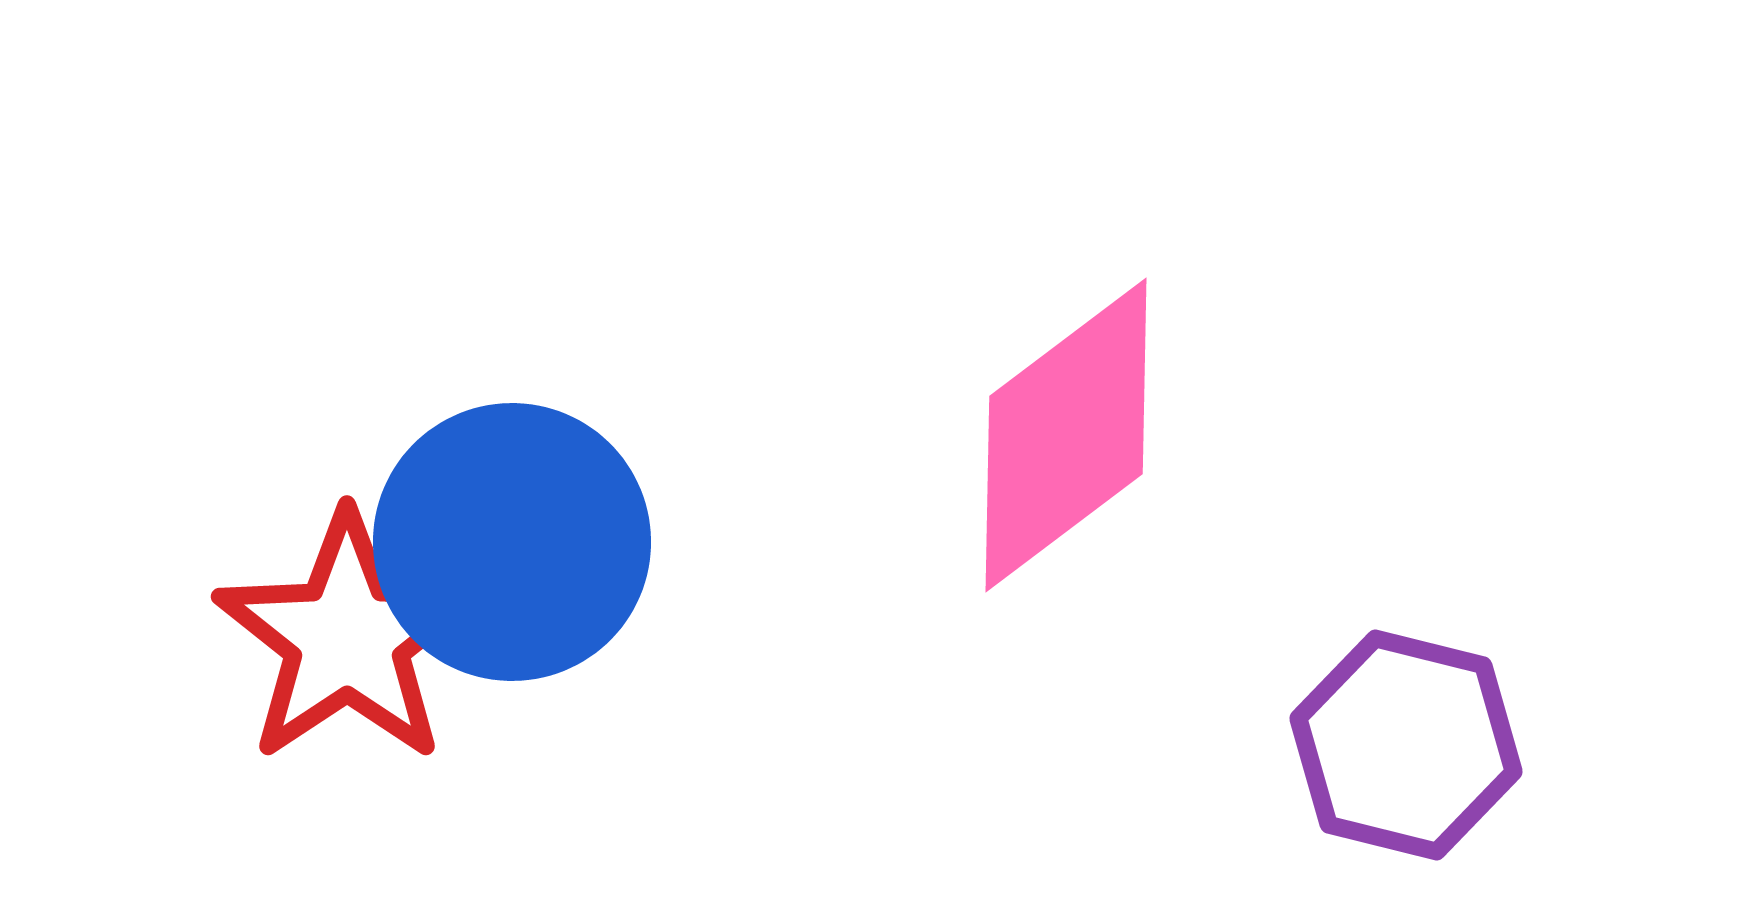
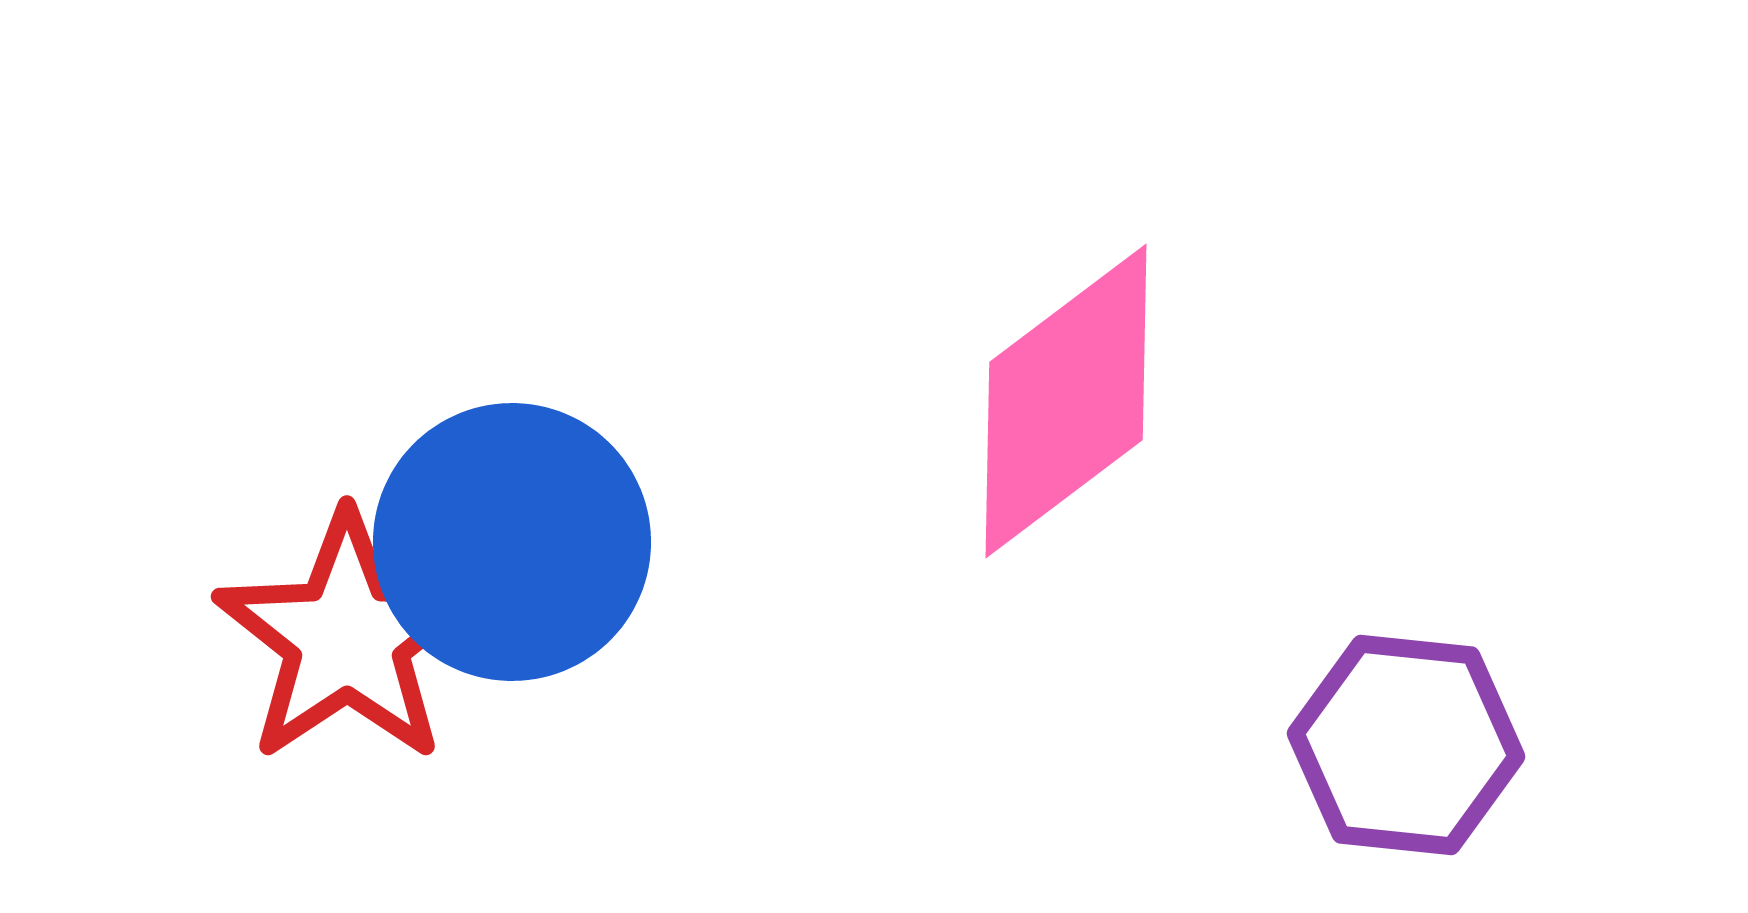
pink diamond: moved 34 px up
purple hexagon: rotated 8 degrees counterclockwise
